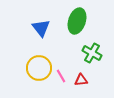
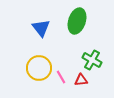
green cross: moved 7 px down
pink line: moved 1 px down
